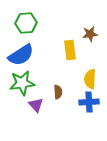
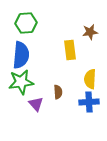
brown star: moved 2 px up
blue semicircle: rotated 52 degrees counterclockwise
green star: moved 1 px left, 1 px up
purple triangle: moved 1 px up
